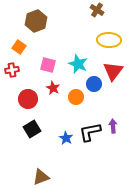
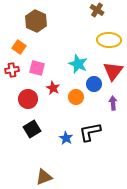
brown hexagon: rotated 15 degrees counterclockwise
pink square: moved 11 px left, 3 px down
purple arrow: moved 23 px up
brown triangle: moved 3 px right
